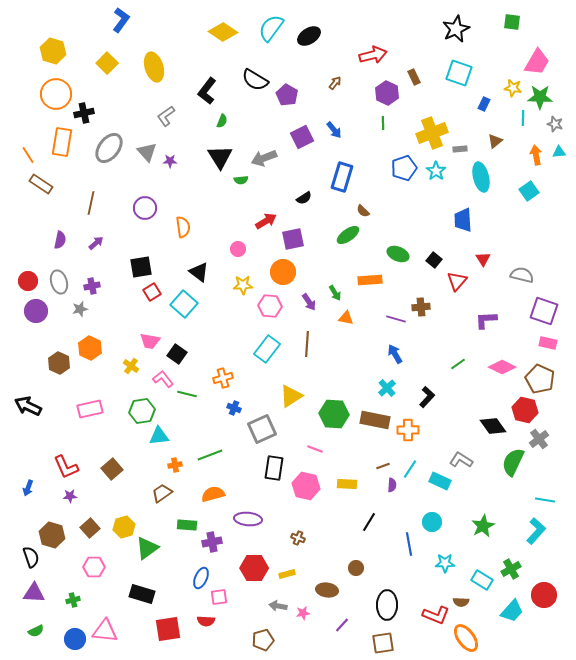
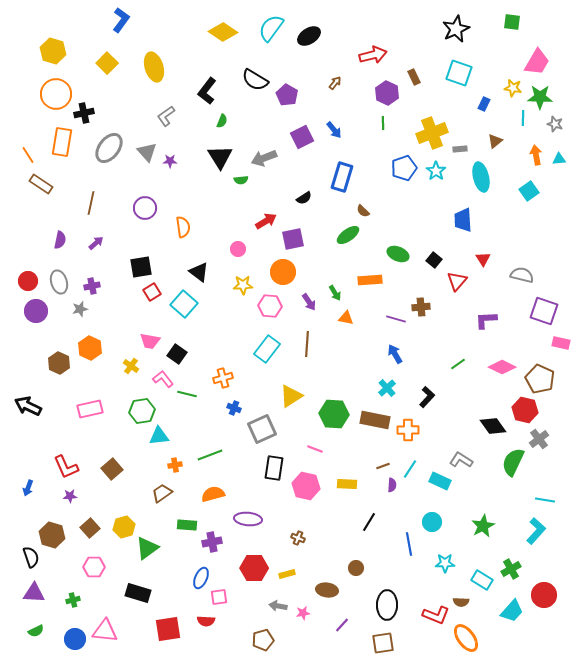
cyan triangle at (559, 152): moved 7 px down
pink rectangle at (548, 343): moved 13 px right
black rectangle at (142, 594): moved 4 px left, 1 px up
